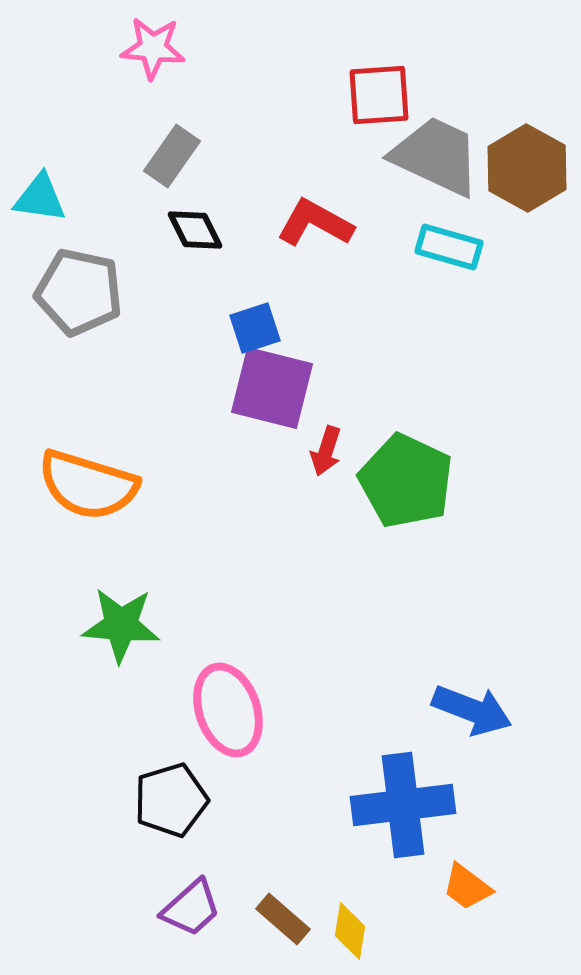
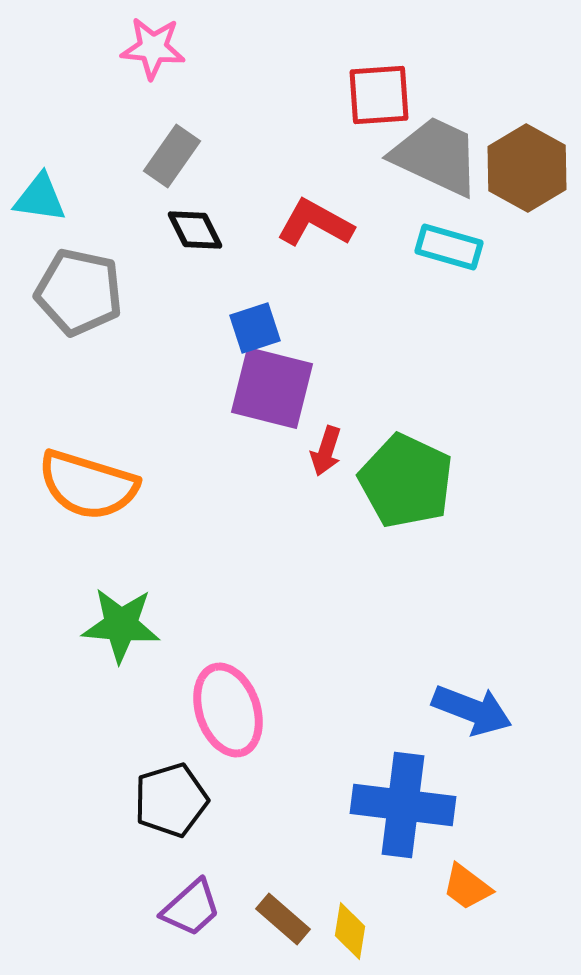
blue cross: rotated 14 degrees clockwise
